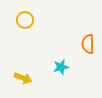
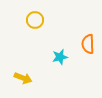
yellow circle: moved 10 px right
cyan star: moved 1 px left, 10 px up
